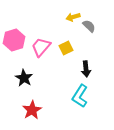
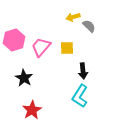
yellow square: moved 1 px right; rotated 24 degrees clockwise
black arrow: moved 3 px left, 2 px down
